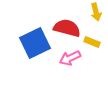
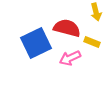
blue square: moved 1 px right
